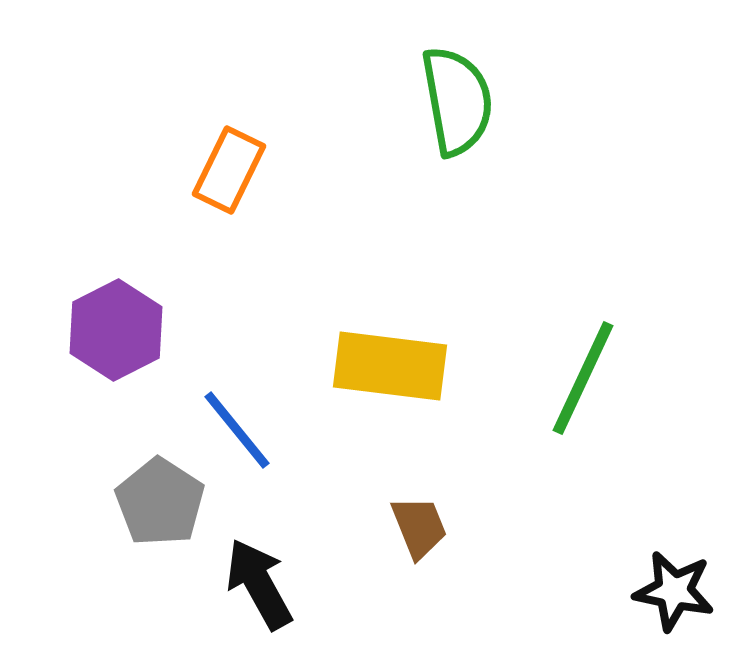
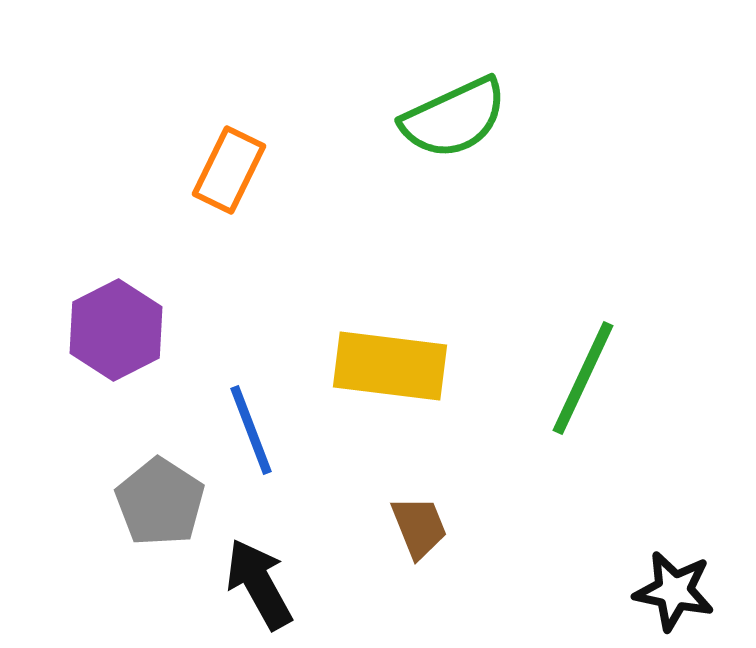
green semicircle: moved 3 px left, 17 px down; rotated 75 degrees clockwise
blue line: moved 14 px right; rotated 18 degrees clockwise
